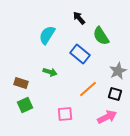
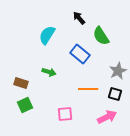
green arrow: moved 1 px left
orange line: rotated 42 degrees clockwise
